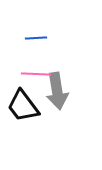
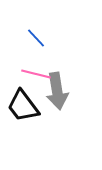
blue line: rotated 50 degrees clockwise
pink line: rotated 12 degrees clockwise
